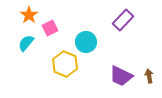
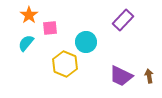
pink square: rotated 21 degrees clockwise
